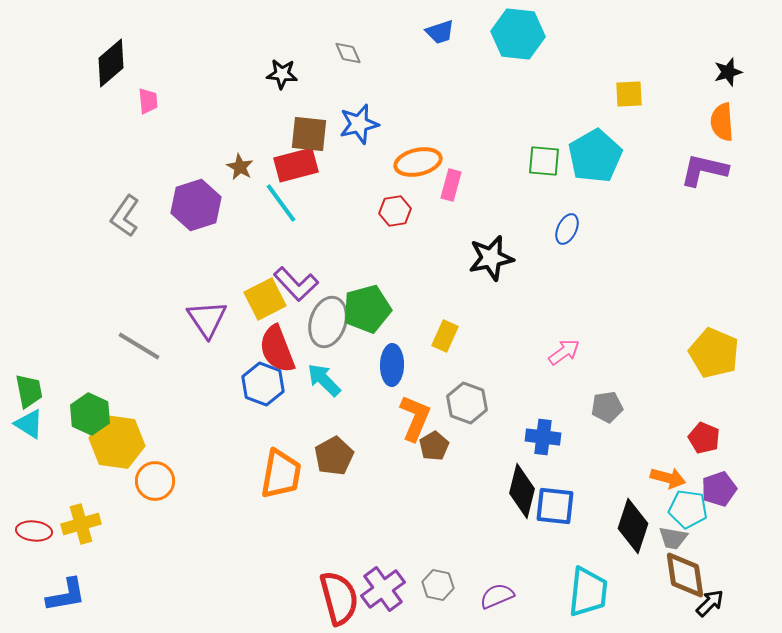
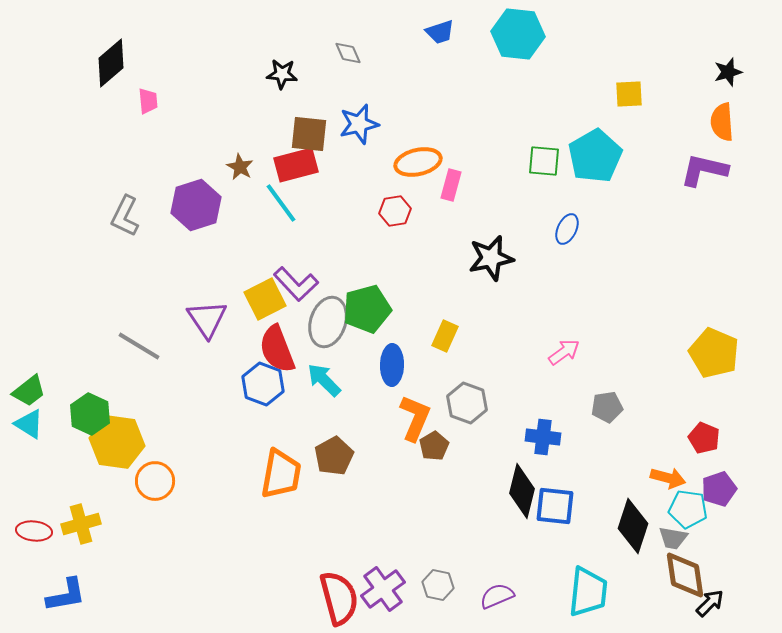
gray L-shape at (125, 216): rotated 9 degrees counterclockwise
green trapezoid at (29, 391): rotated 63 degrees clockwise
